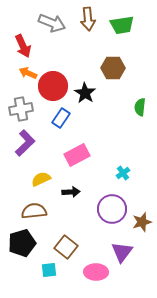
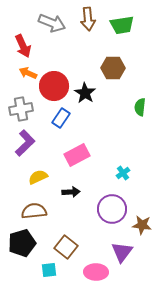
red circle: moved 1 px right
yellow semicircle: moved 3 px left, 2 px up
brown star: moved 3 px down; rotated 24 degrees clockwise
